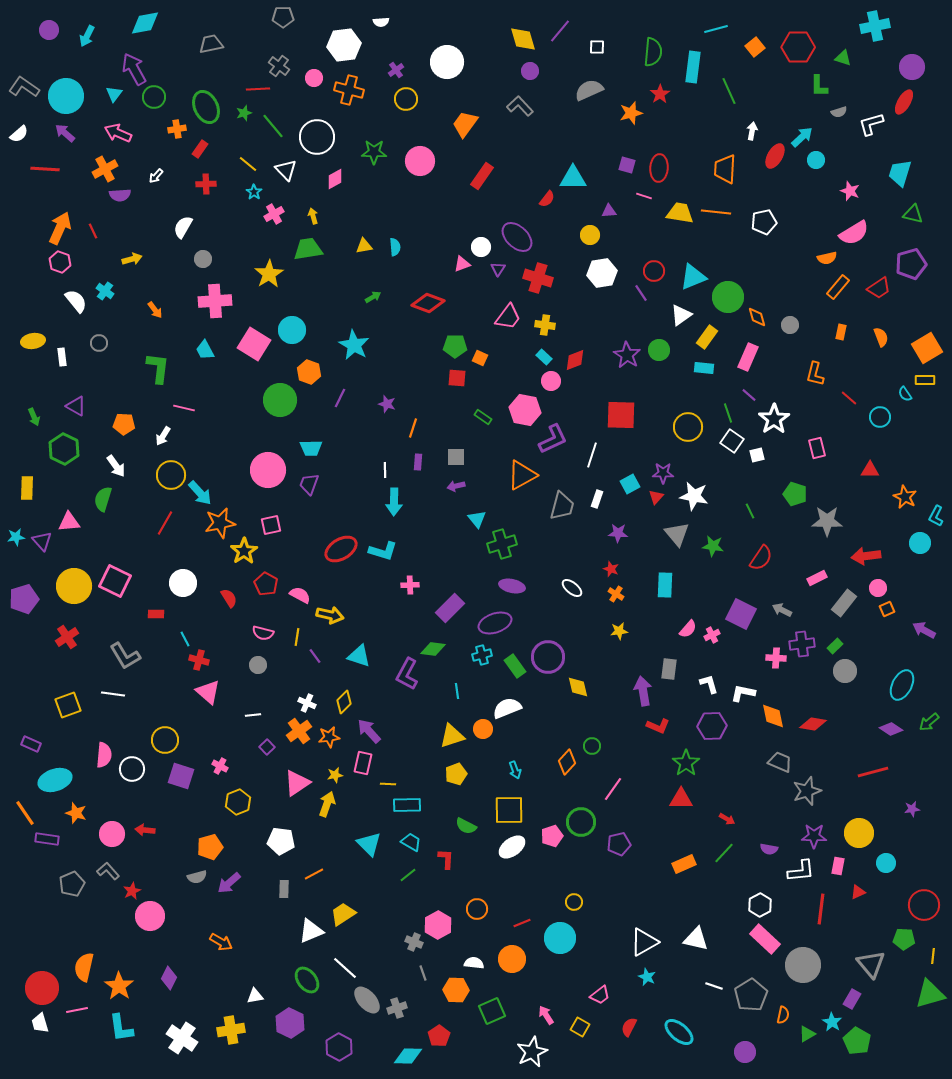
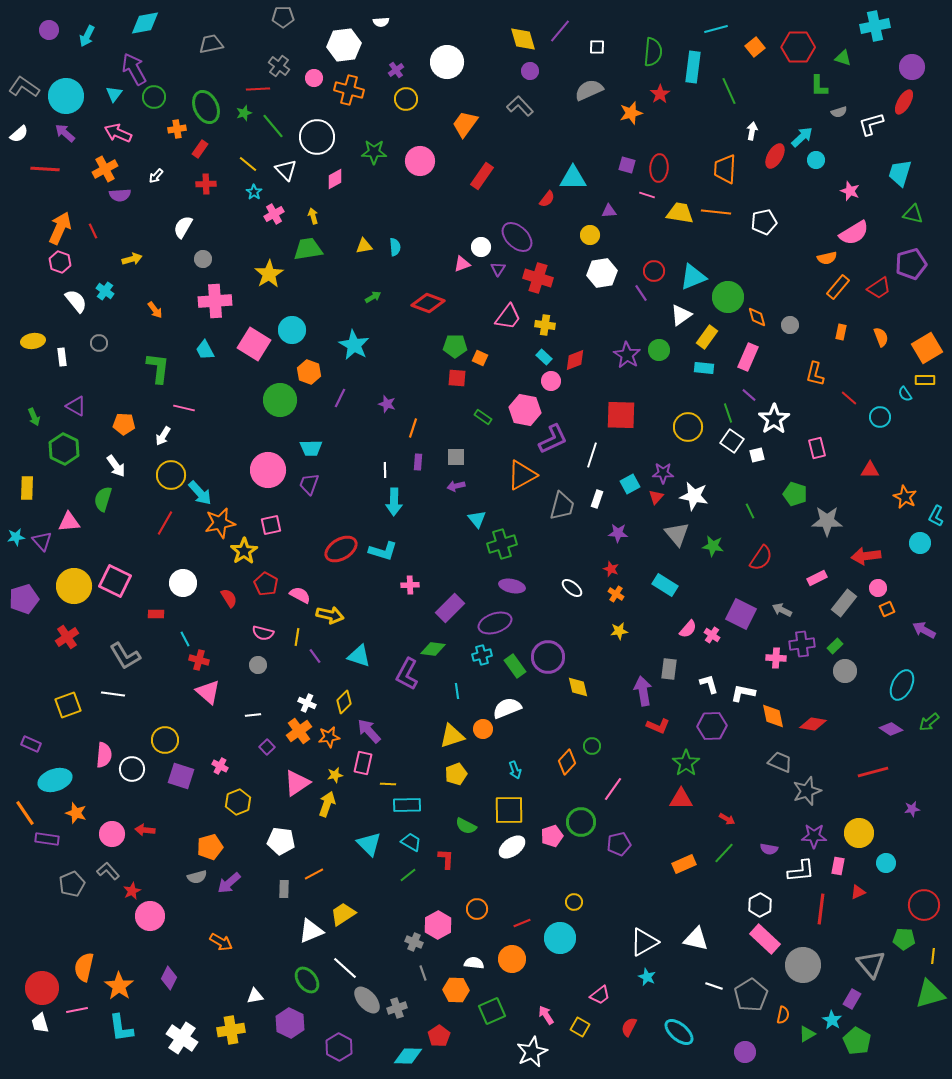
pink line at (644, 196): moved 3 px right, 1 px up
cyan rectangle at (665, 585): rotated 60 degrees counterclockwise
pink cross at (712, 635): rotated 28 degrees counterclockwise
cyan star at (832, 1022): moved 2 px up
